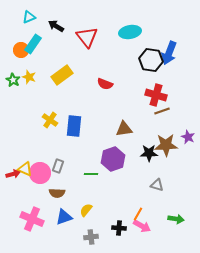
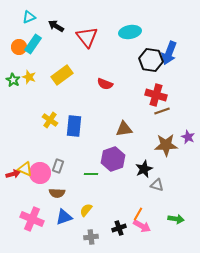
orange circle: moved 2 px left, 3 px up
black star: moved 5 px left, 16 px down; rotated 24 degrees counterclockwise
black cross: rotated 24 degrees counterclockwise
